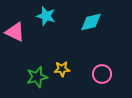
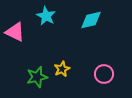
cyan star: rotated 12 degrees clockwise
cyan diamond: moved 2 px up
yellow star: rotated 21 degrees counterclockwise
pink circle: moved 2 px right
